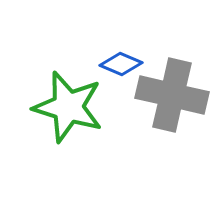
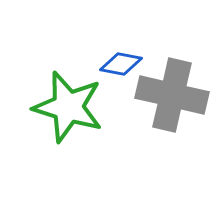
blue diamond: rotated 12 degrees counterclockwise
